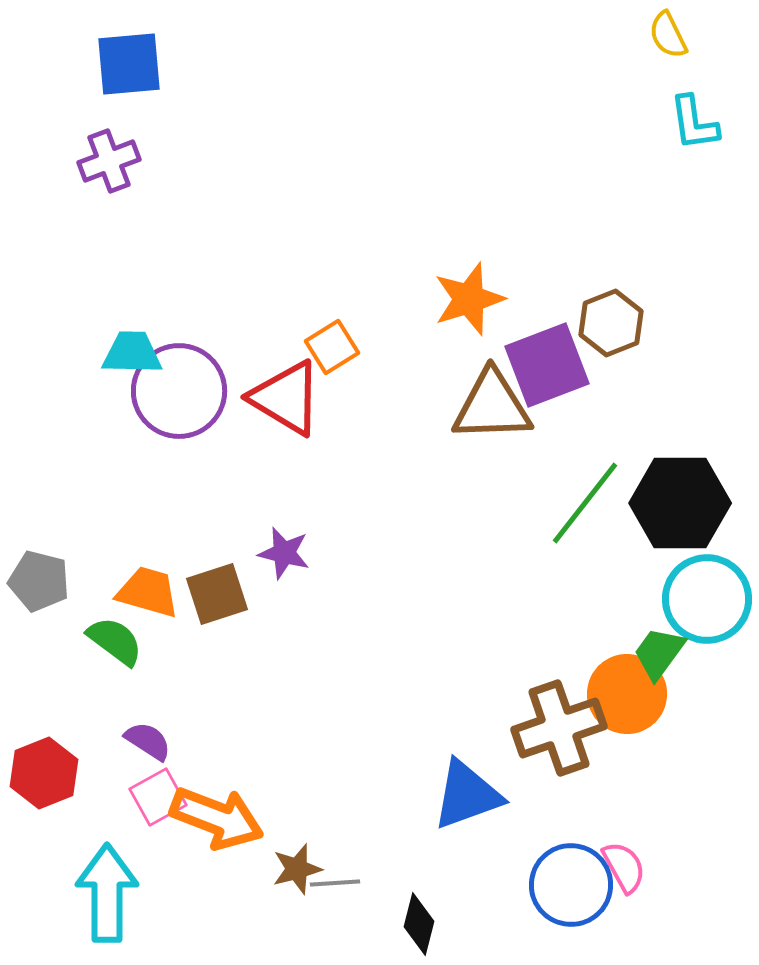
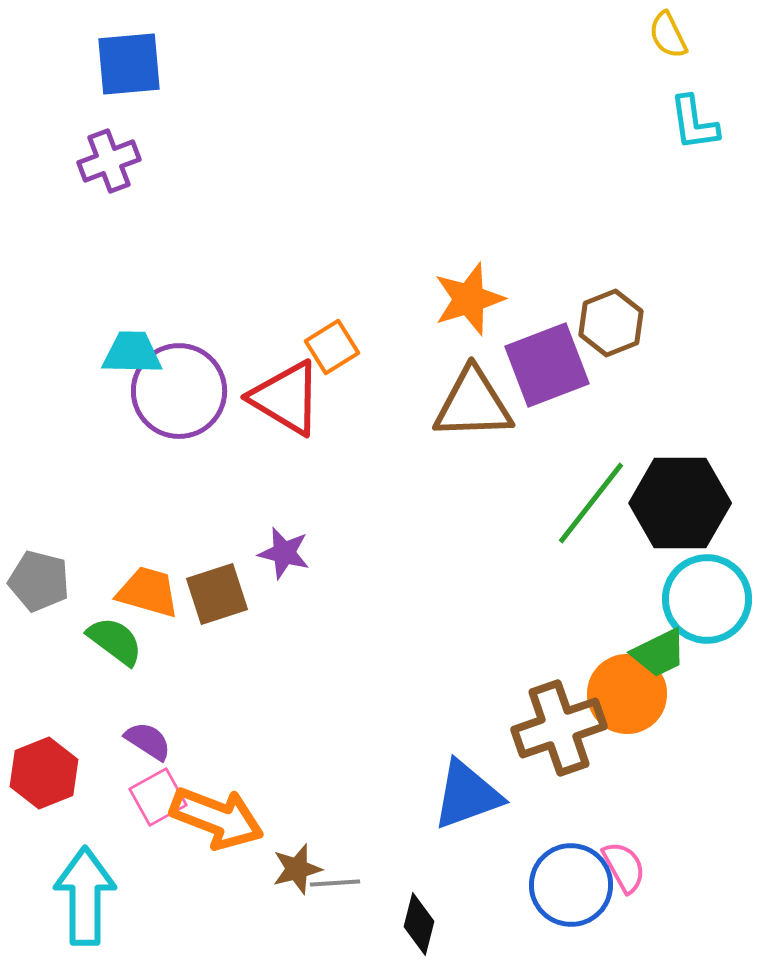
brown triangle: moved 19 px left, 2 px up
green line: moved 6 px right
green trapezoid: rotated 152 degrees counterclockwise
cyan arrow: moved 22 px left, 3 px down
